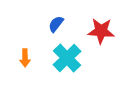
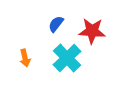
red star: moved 9 px left
orange arrow: rotated 12 degrees counterclockwise
